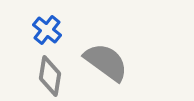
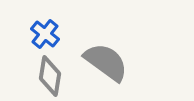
blue cross: moved 2 px left, 4 px down
